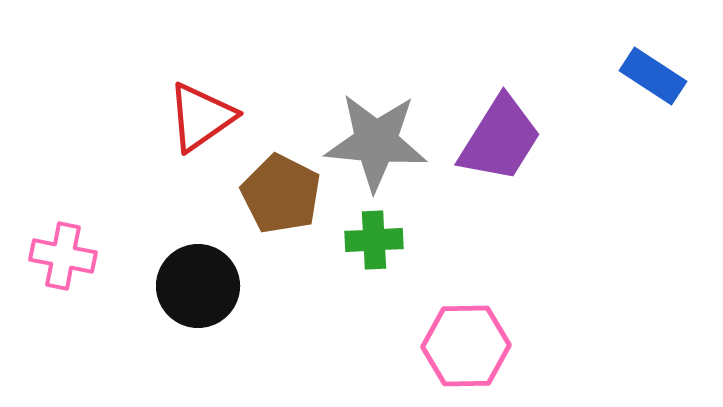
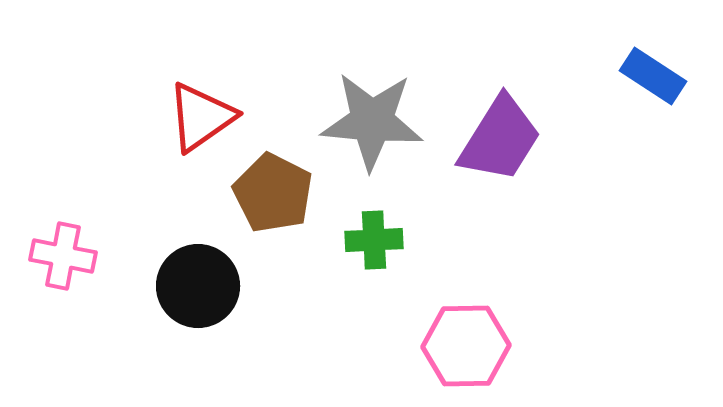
gray star: moved 4 px left, 21 px up
brown pentagon: moved 8 px left, 1 px up
